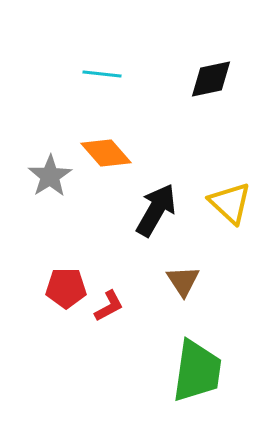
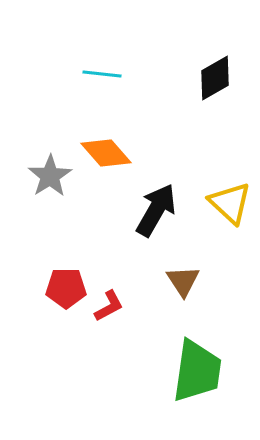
black diamond: moved 4 px right, 1 px up; rotated 18 degrees counterclockwise
